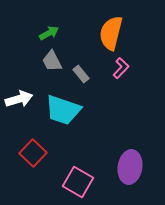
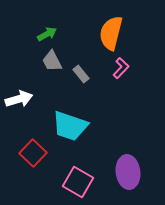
green arrow: moved 2 px left, 1 px down
cyan trapezoid: moved 7 px right, 16 px down
purple ellipse: moved 2 px left, 5 px down; rotated 16 degrees counterclockwise
